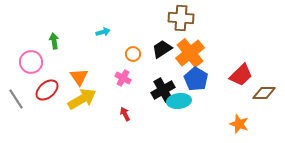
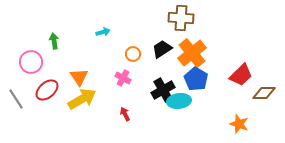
orange cross: moved 2 px right
